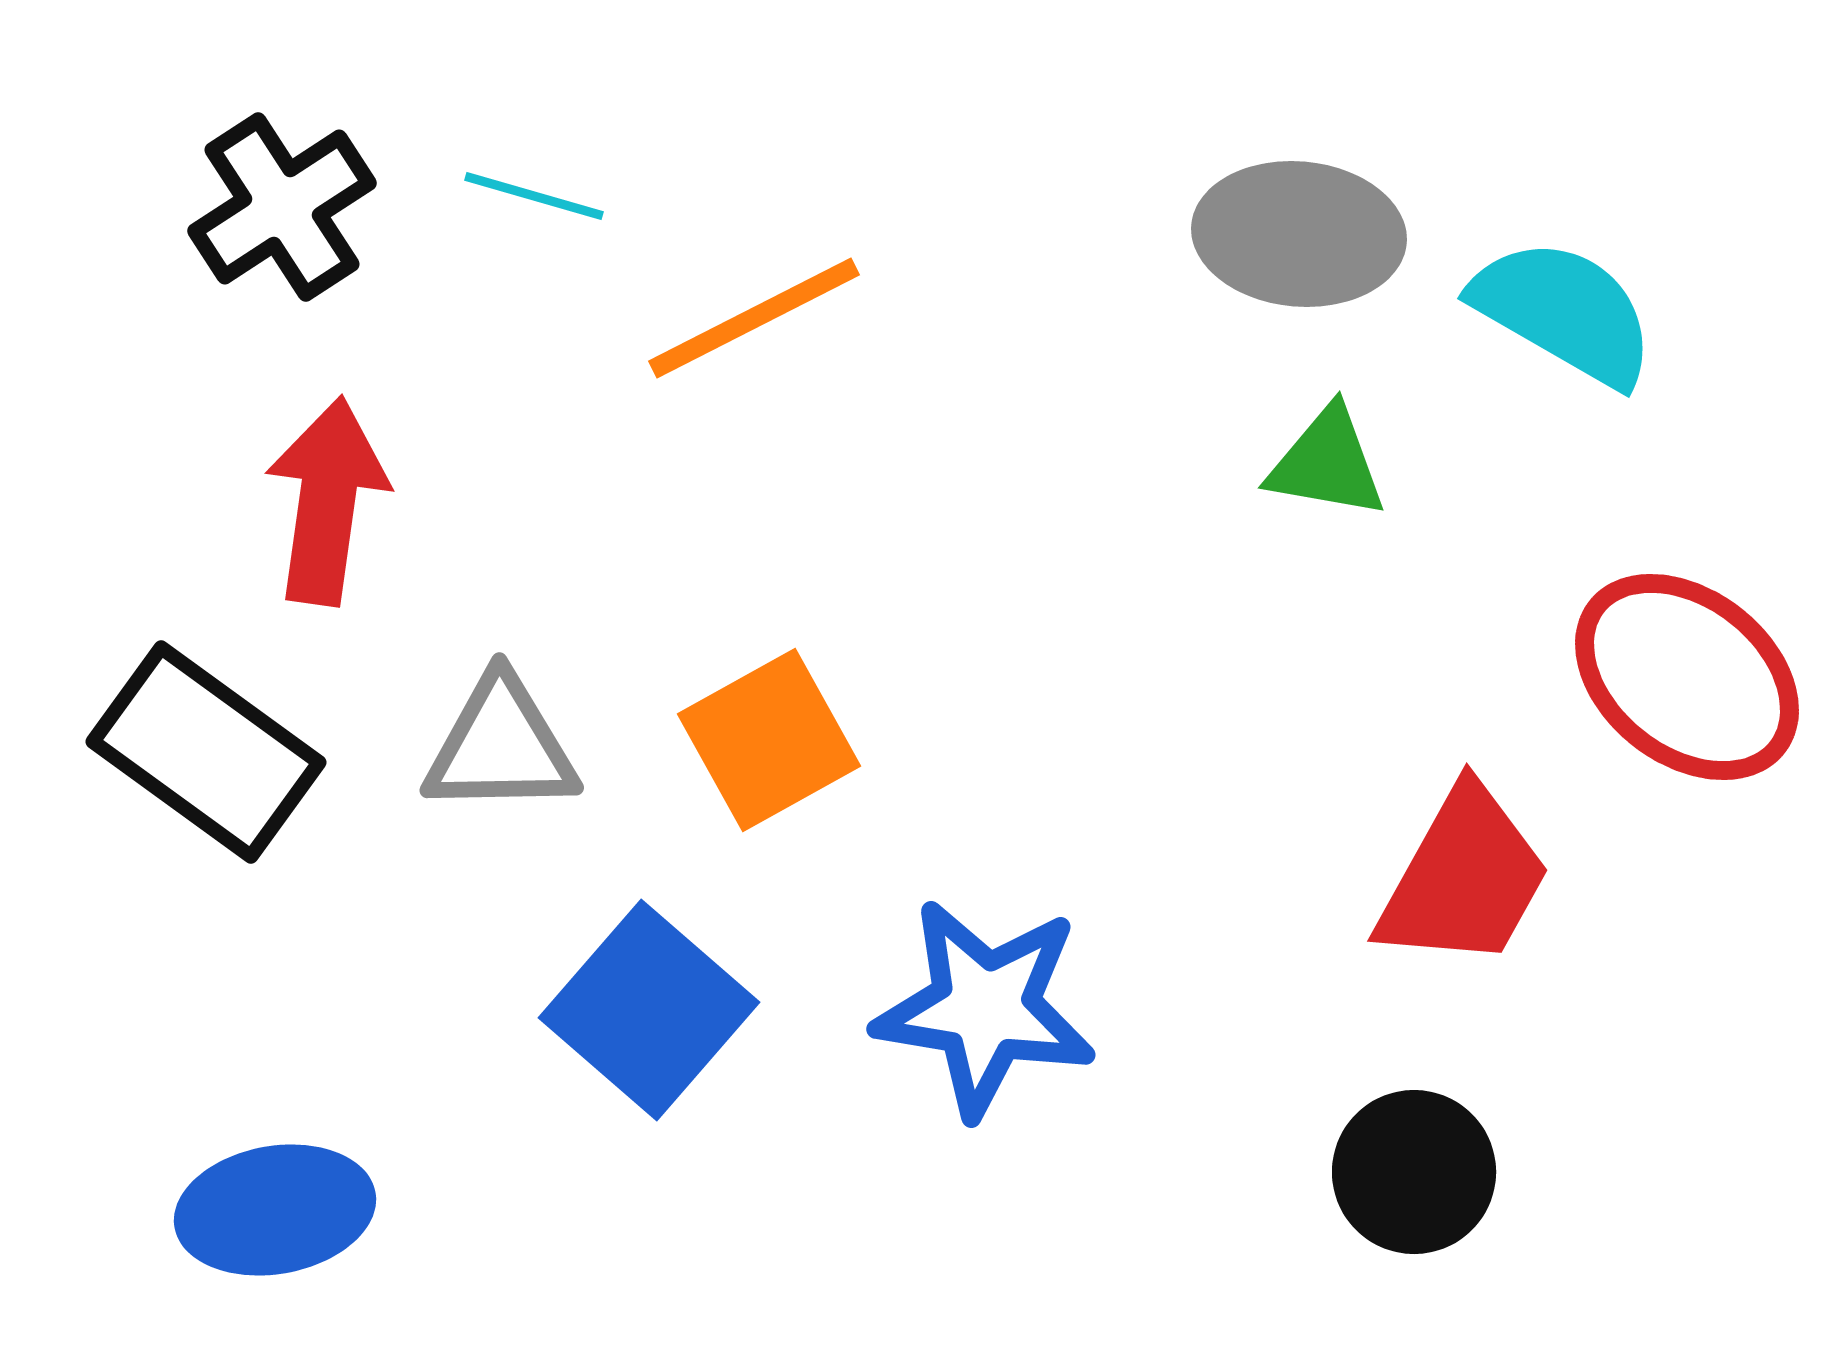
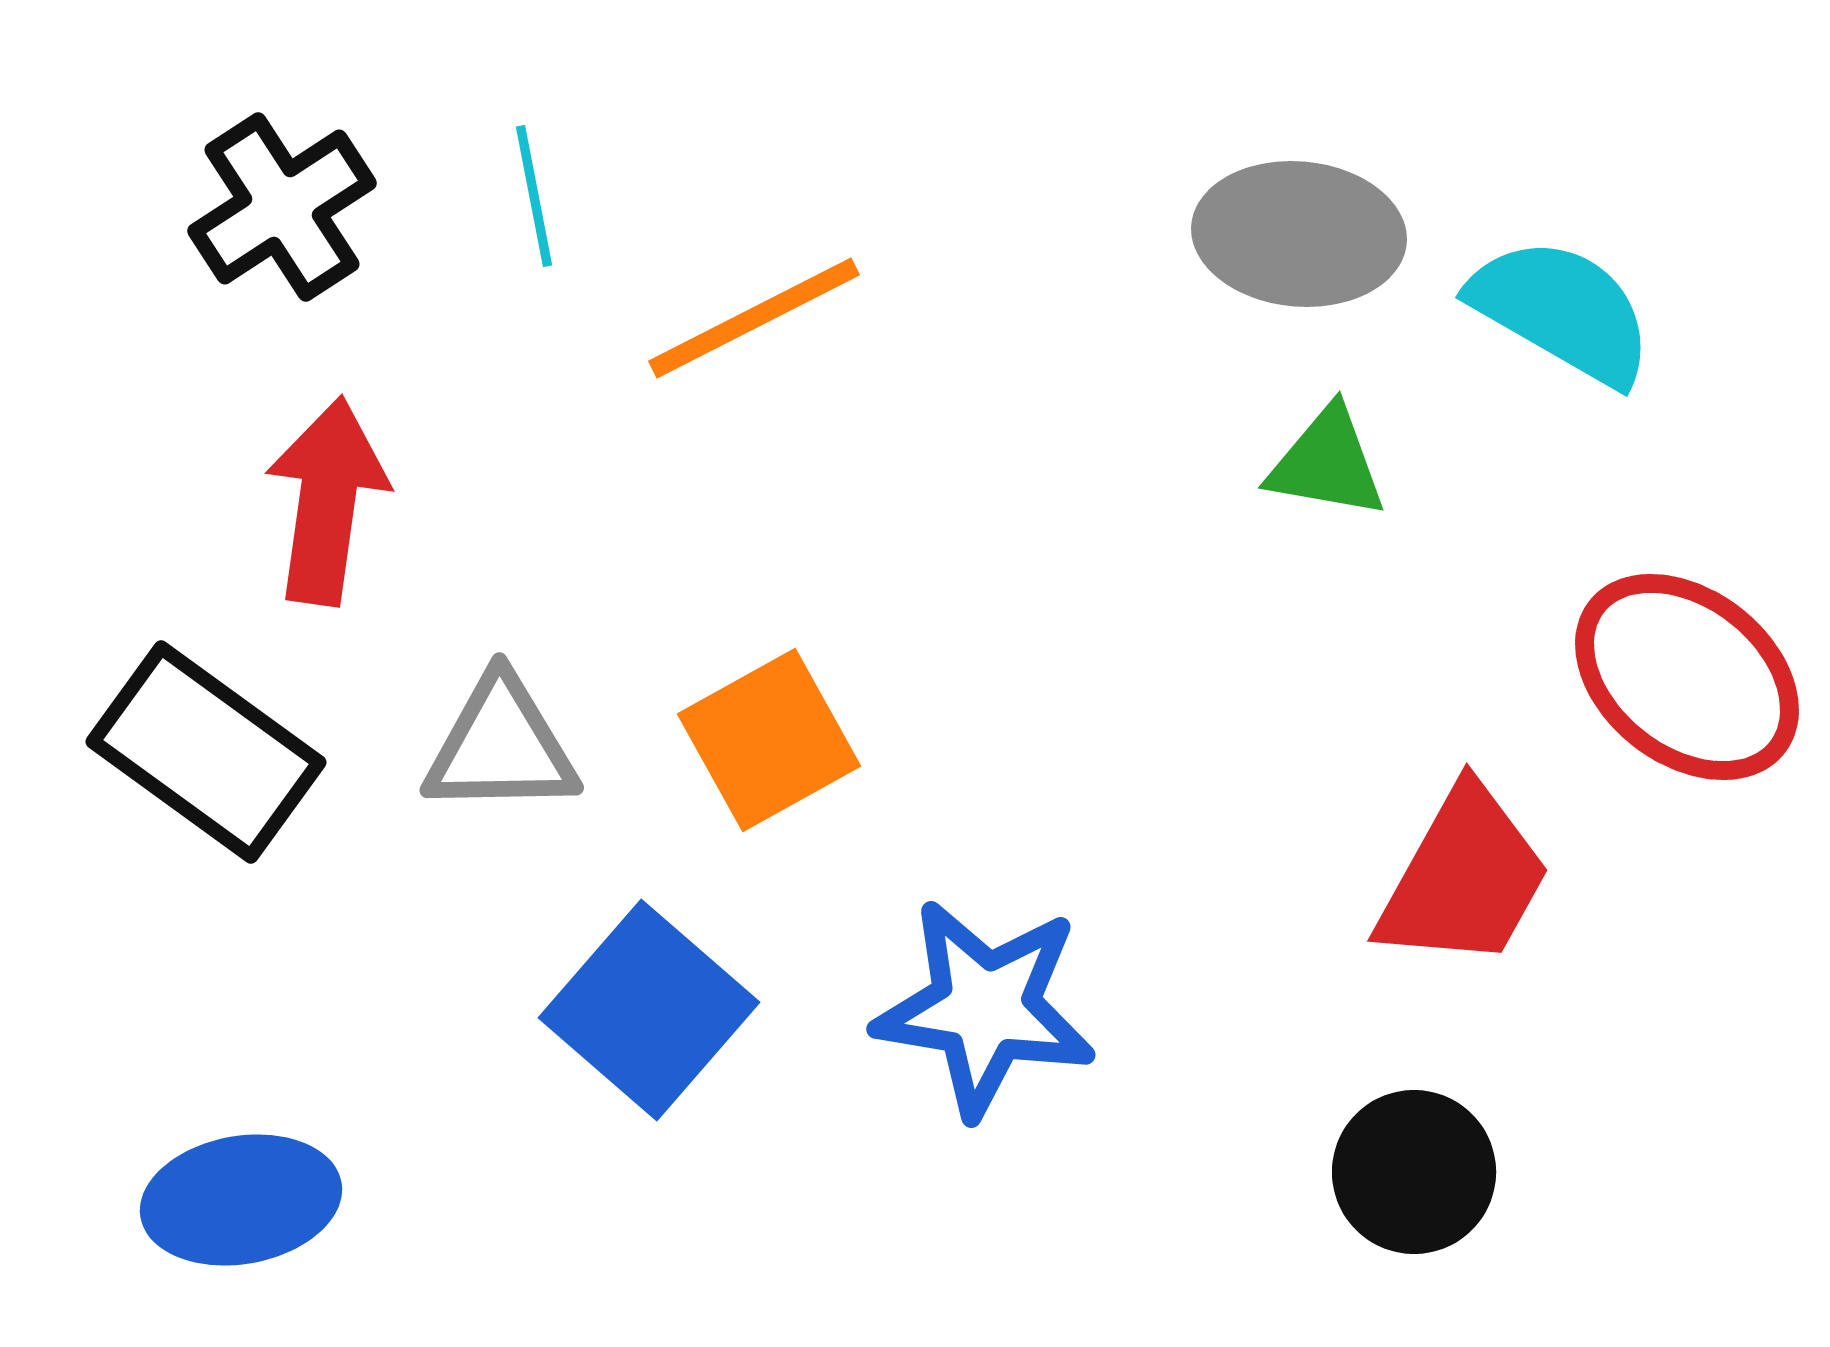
cyan line: rotated 63 degrees clockwise
cyan semicircle: moved 2 px left, 1 px up
blue ellipse: moved 34 px left, 10 px up
